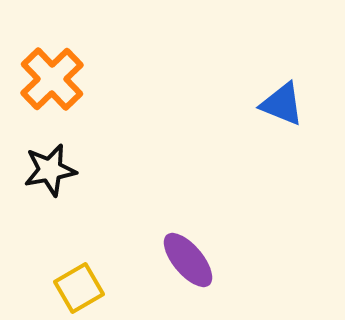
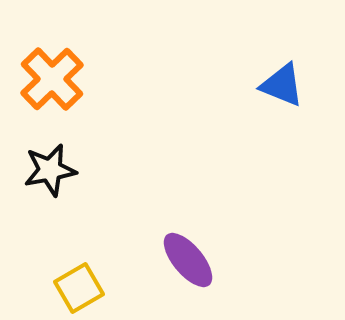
blue triangle: moved 19 px up
